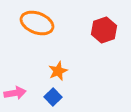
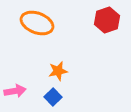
red hexagon: moved 3 px right, 10 px up
orange star: rotated 12 degrees clockwise
pink arrow: moved 2 px up
